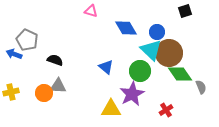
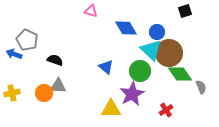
yellow cross: moved 1 px right, 1 px down
